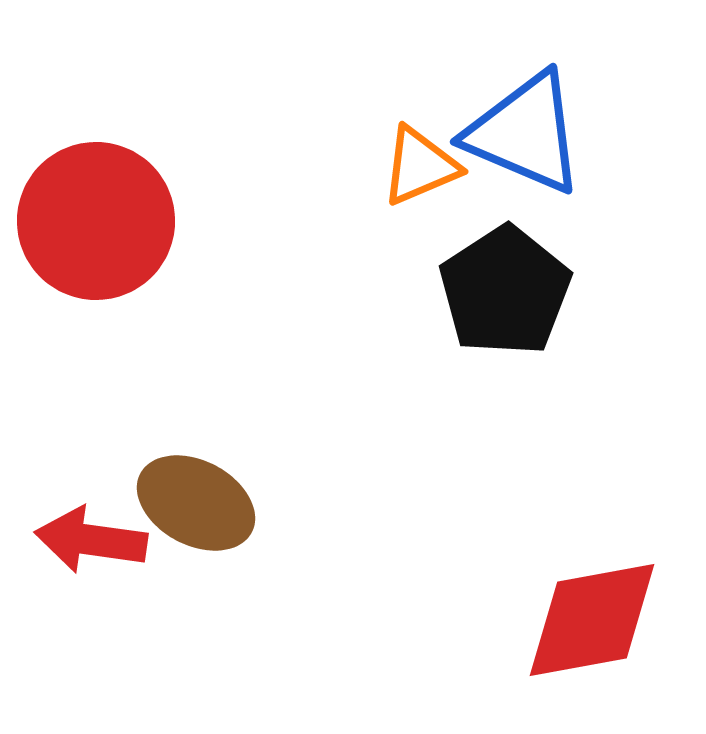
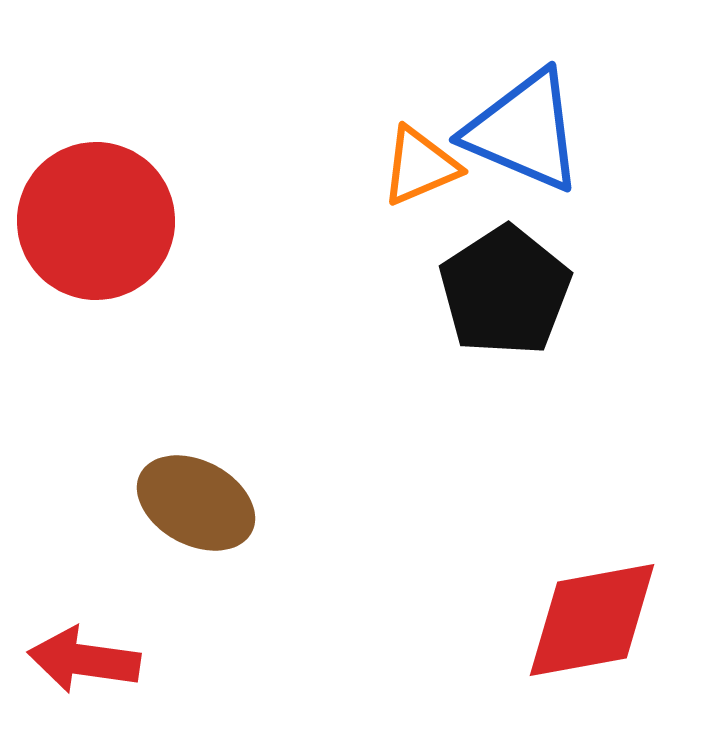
blue triangle: moved 1 px left, 2 px up
red arrow: moved 7 px left, 120 px down
